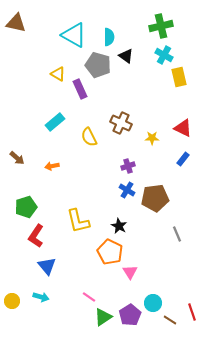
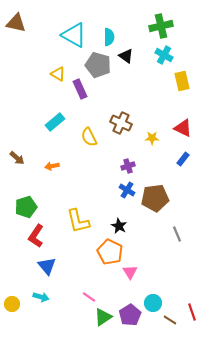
yellow rectangle: moved 3 px right, 4 px down
yellow circle: moved 3 px down
